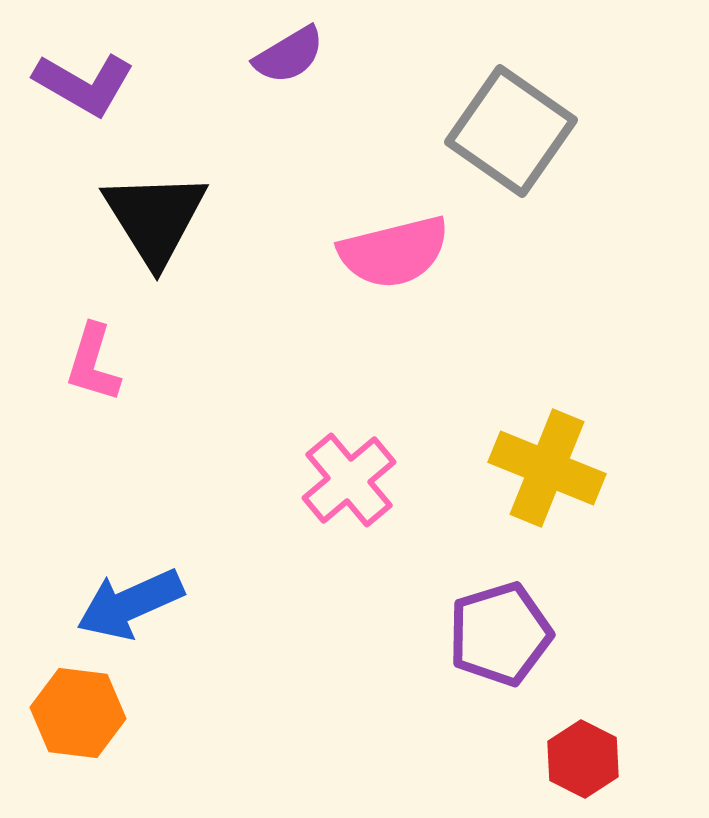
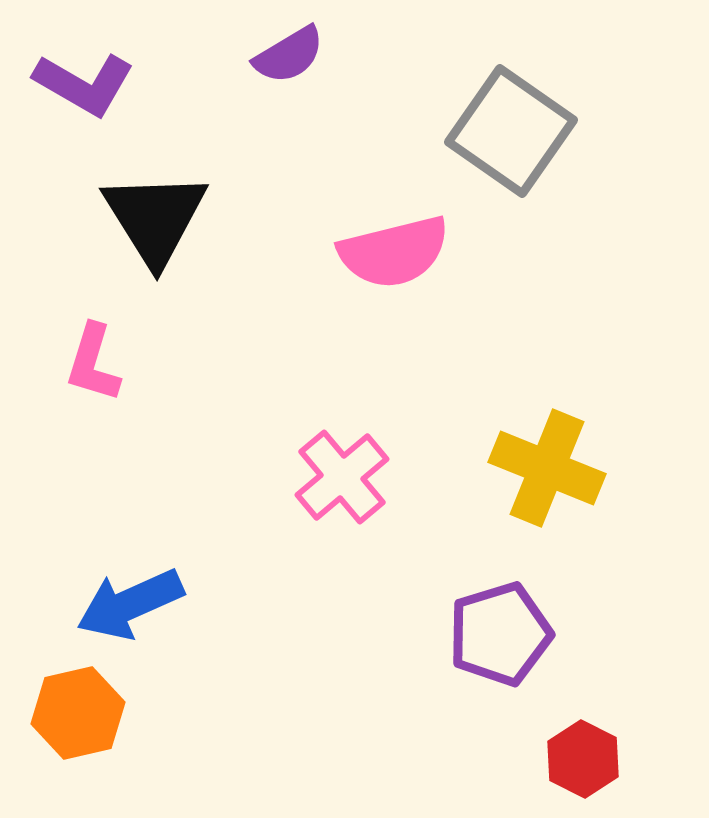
pink cross: moved 7 px left, 3 px up
orange hexagon: rotated 20 degrees counterclockwise
